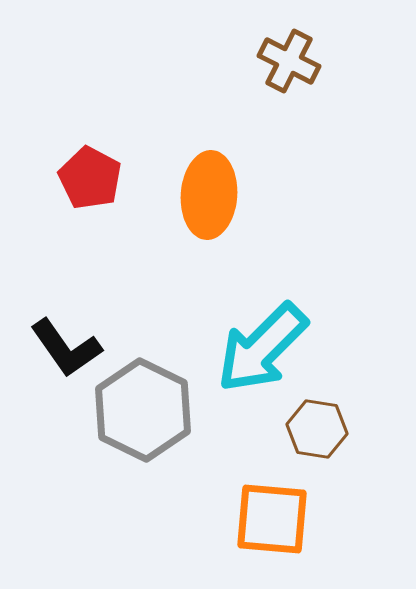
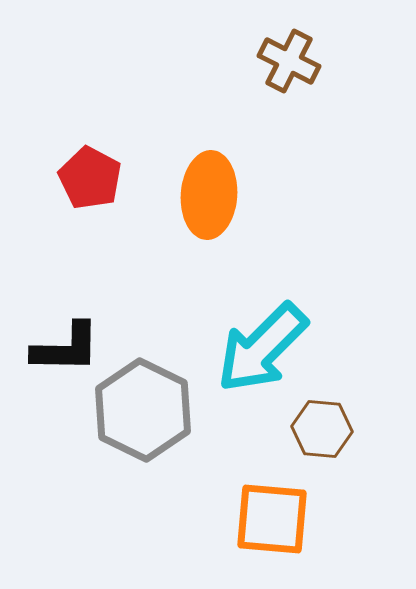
black L-shape: rotated 54 degrees counterclockwise
brown hexagon: moved 5 px right; rotated 4 degrees counterclockwise
